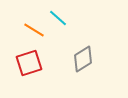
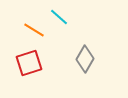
cyan line: moved 1 px right, 1 px up
gray diamond: moved 2 px right; rotated 28 degrees counterclockwise
